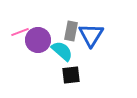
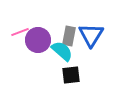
gray rectangle: moved 2 px left, 5 px down
